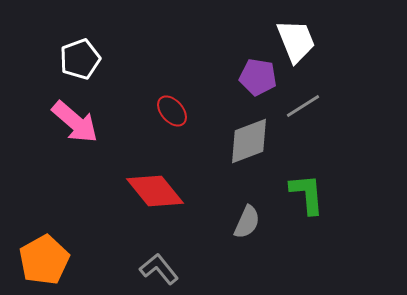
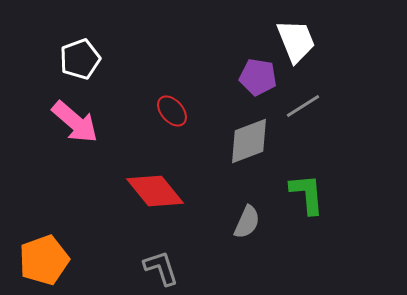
orange pentagon: rotated 9 degrees clockwise
gray L-shape: moved 2 px right, 1 px up; rotated 21 degrees clockwise
